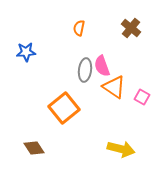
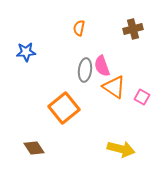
brown cross: moved 2 px right, 1 px down; rotated 36 degrees clockwise
